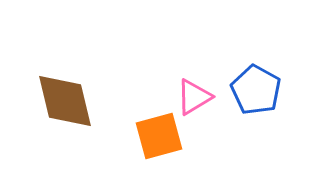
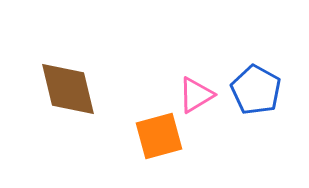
pink triangle: moved 2 px right, 2 px up
brown diamond: moved 3 px right, 12 px up
